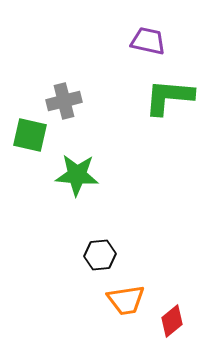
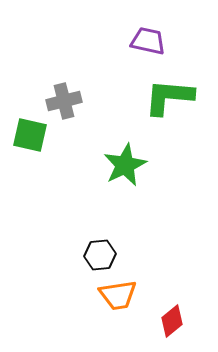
green star: moved 48 px right, 10 px up; rotated 30 degrees counterclockwise
orange trapezoid: moved 8 px left, 5 px up
